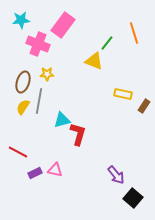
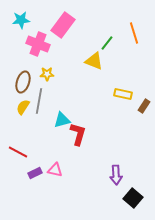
purple arrow: rotated 36 degrees clockwise
